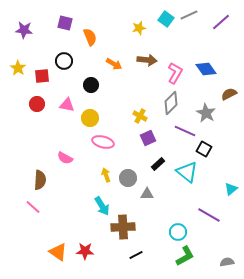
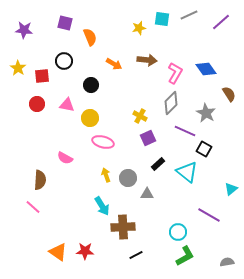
cyan square at (166, 19): moved 4 px left; rotated 28 degrees counterclockwise
brown semicircle at (229, 94): rotated 84 degrees clockwise
